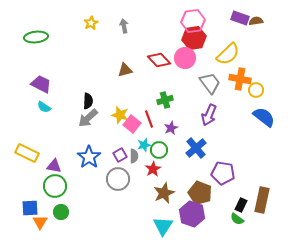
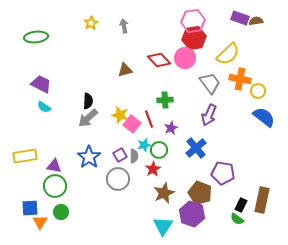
yellow circle at (256, 90): moved 2 px right, 1 px down
green cross at (165, 100): rotated 14 degrees clockwise
yellow rectangle at (27, 153): moved 2 px left, 3 px down; rotated 35 degrees counterclockwise
